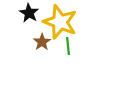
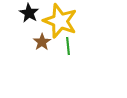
yellow star: moved 1 px up
